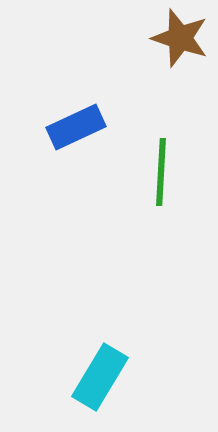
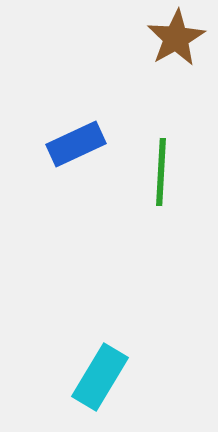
brown star: moved 4 px left; rotated 24 degrees clockwise
blue rectangle: moved 17 px down
